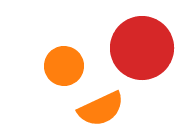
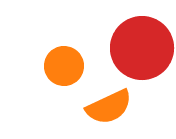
orange semicircle: moved 8 px right, 2 px up
